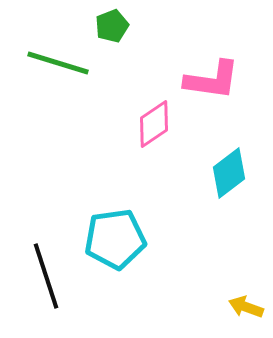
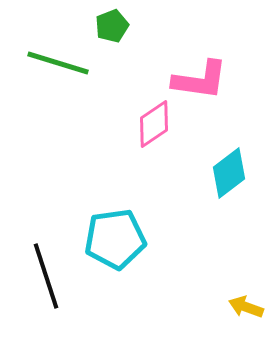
pink L-shape: moved 12 px left
